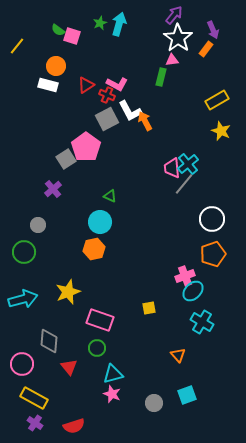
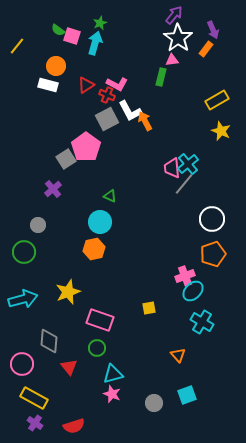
cyan arrow at (119, 24): moved 24 px left, 19 px down
